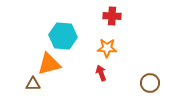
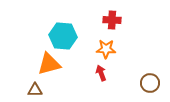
red cross: moved 4 px down
orange star: moved 1 px left, 1 px down
brown triangle: moved 2 px right, 6 px down
